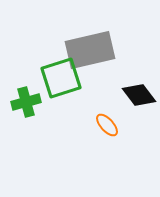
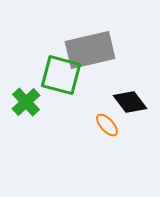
green square: moved 3 px up; rotated 33 degrees clockwise
black diamond: moved 9 px left, 7 px down
green cross: rotated 28 degrees counterclockwise
